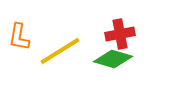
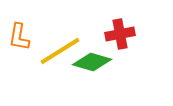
green diamond: moved 21 px left, 3 px down
